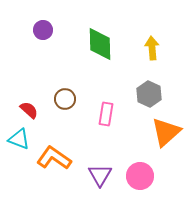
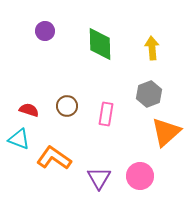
purple circle: moved 2 px right, 1 px down
gray hexagon: rotated 15 degrees clockwise
brown circle: moved 2 px right, 7 px down
red semicircle: rotated 24 degrees counterclockwise
purple triangle: moved 1 px left, 3 px down
